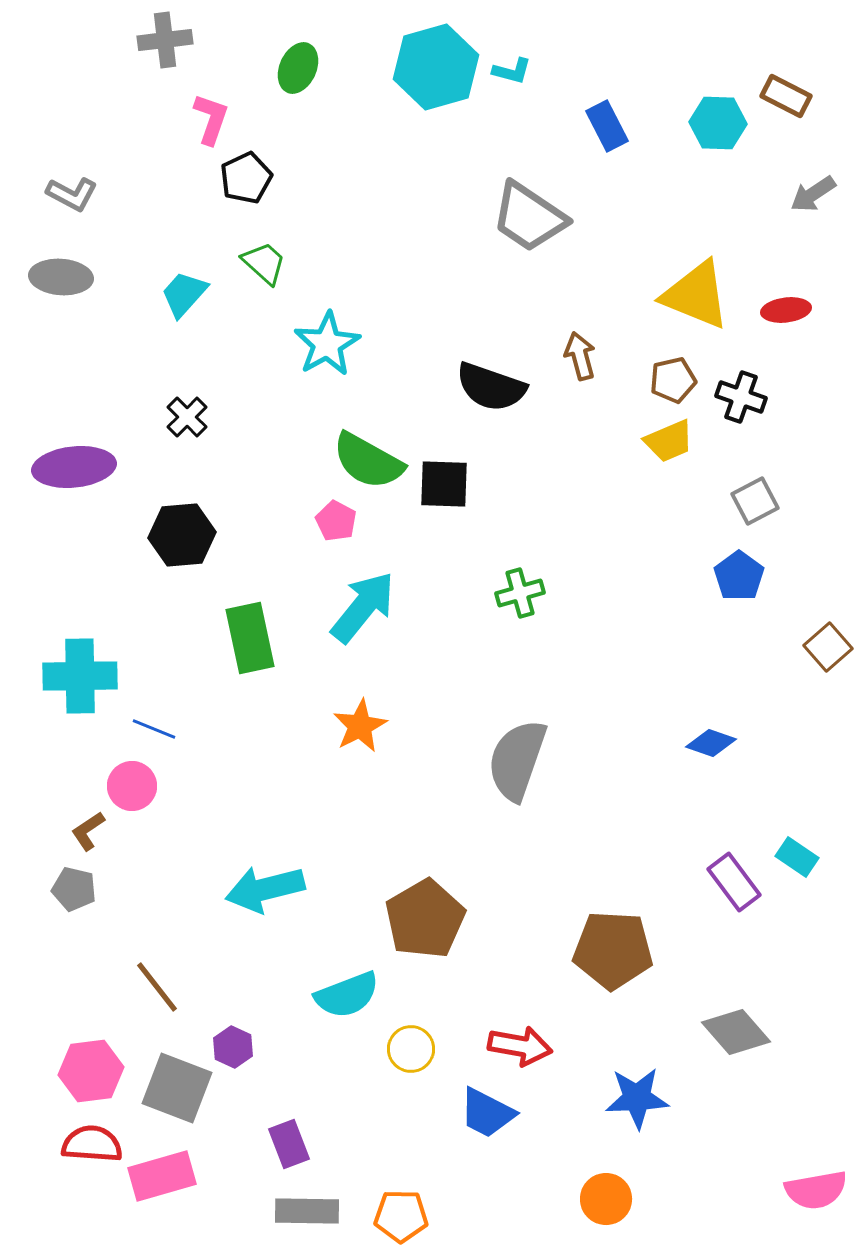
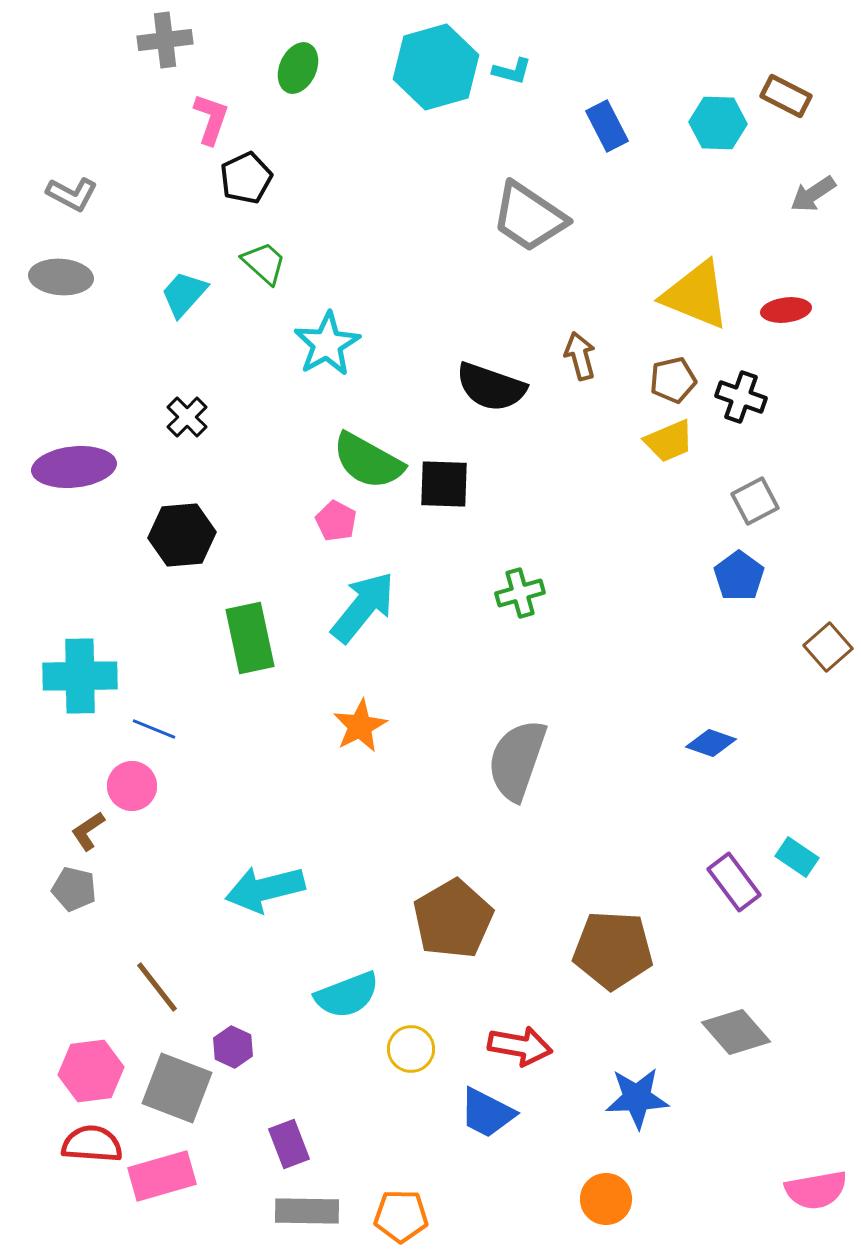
brown pentagon at (425, 919): moved 28 px right
